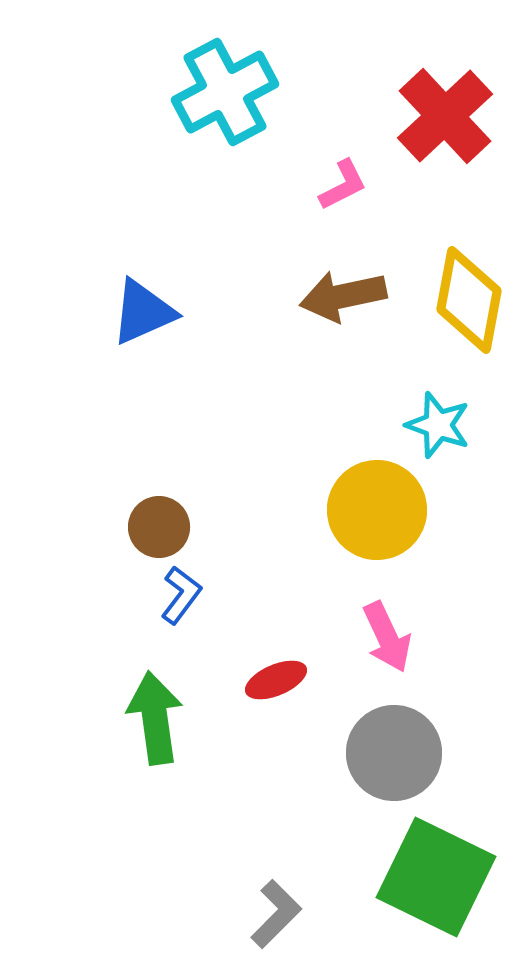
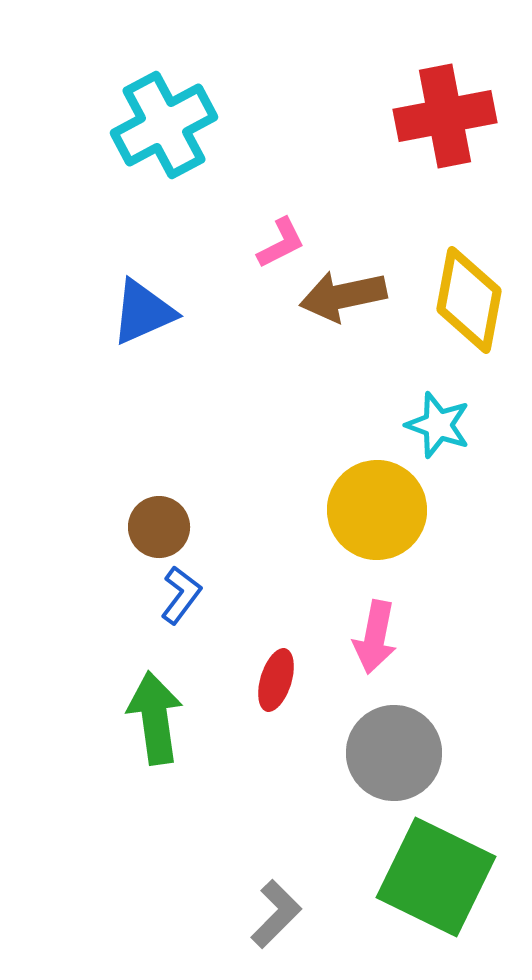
cyan cross: moved 61 px left, 33 px down
red cross: rotated 32 degrees clockwise
pink L-shape: moved 62 px left, 58 px down
pink arrow: moved 12 px left; rotated 36 degrees clockwise
red ellipse: rotated 50 degrees counterclockwise
